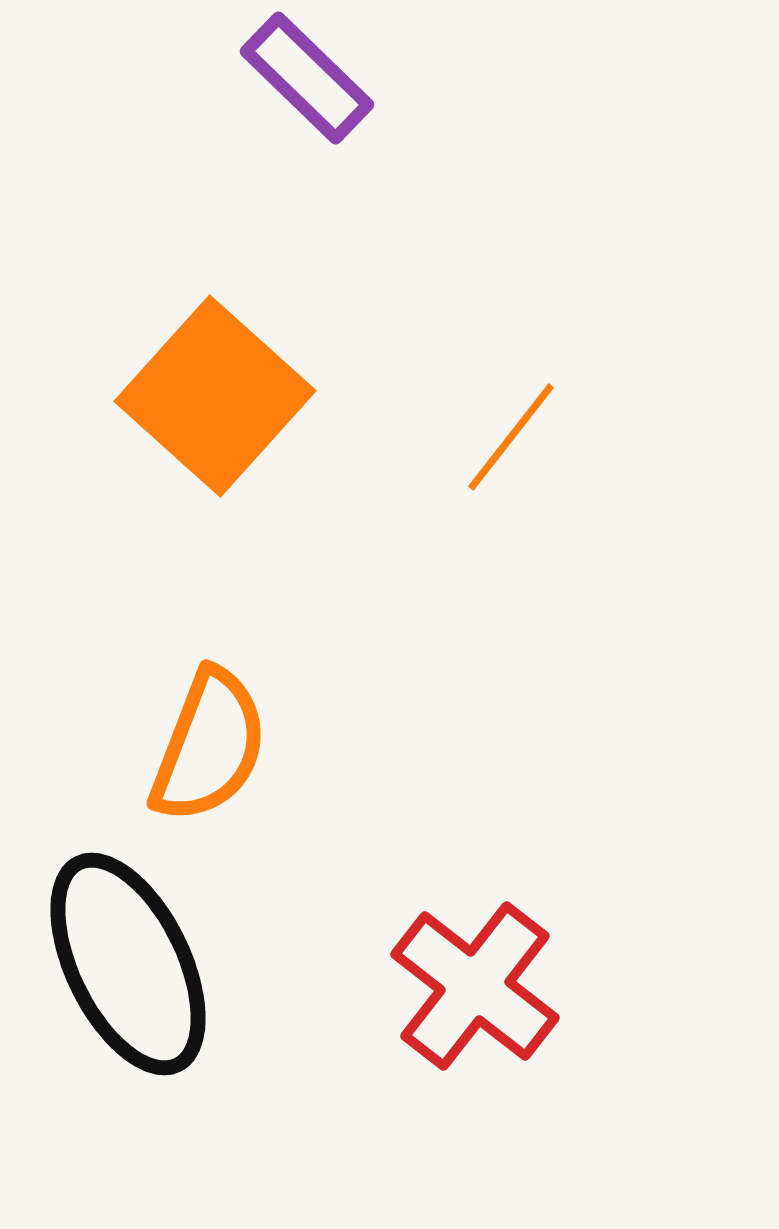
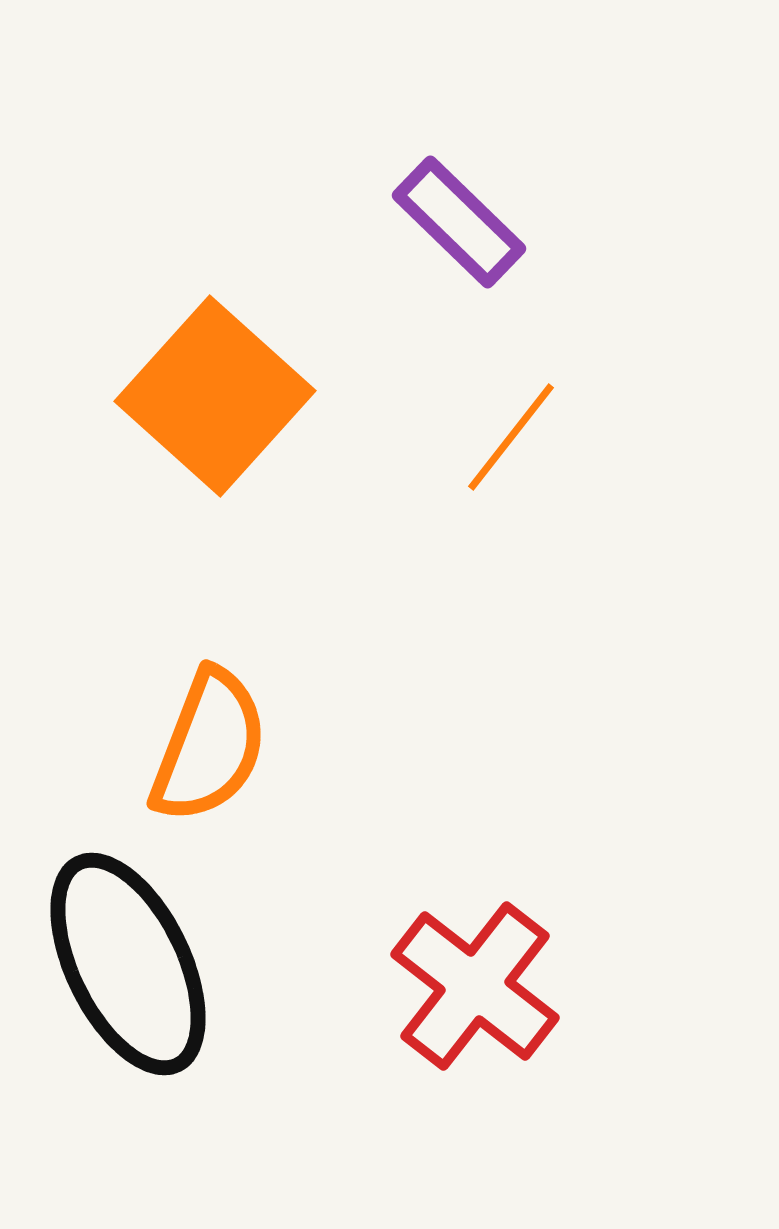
purple rectangle: moved 152 px right, 144 px down
